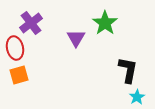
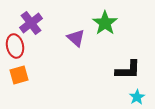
purple triangle: rotated 18 degrees counterclockwise
red ellipse: moved 2 px up
black L-shape: rotated 80 degrees clockwise
